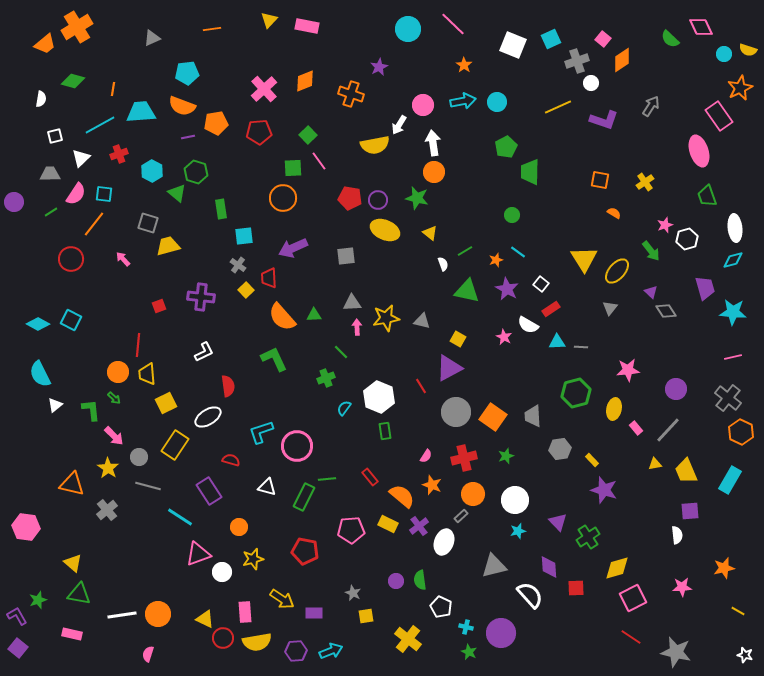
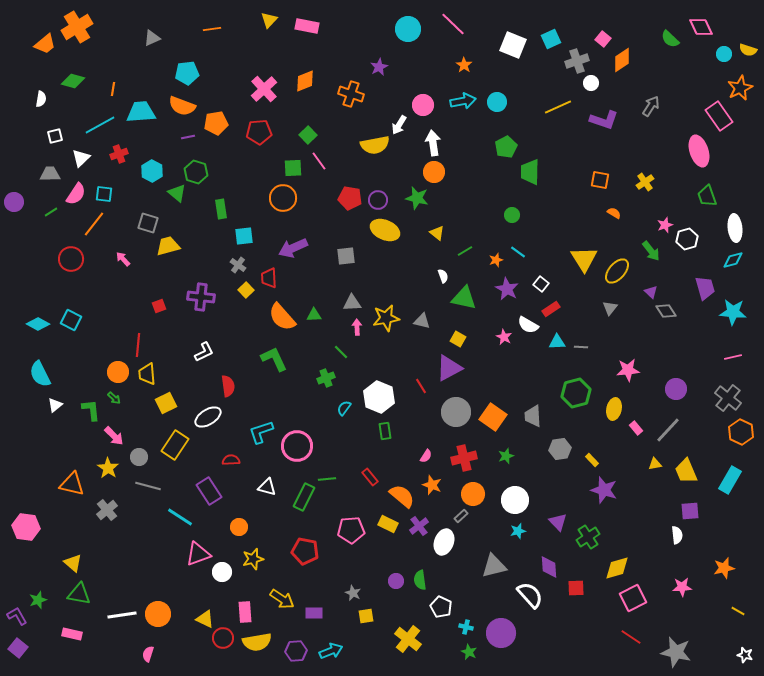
yellow triangle at (430, 233): moved 7 px right
white semicircle at (443, 264): moved 12 px down
green triangle at (467, 291): moved 3 px left, 7 px down
red semicircle at (231, 460): rotated 18 degrees counterclockwise
